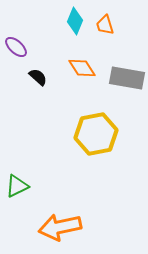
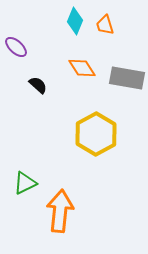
black semicircle: moved 8 px down
yellow hexagon: rotated 18 degrees counterclockwise
green triangle: moved 8 px right, 3 px up
orange arrow: moved 16 px up; rotated 108 degrees clockwise
